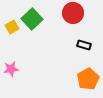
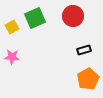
red circle: moved 3 px down
green square: moved 3 px right, 1 px up; rotated 20 degrees clockwise
black rectangle: moved 5 px down; rotated 32 degrees counterclockwise
pink star: moved 1 px right, 12 px up; rotated 14 degrees clockwise
